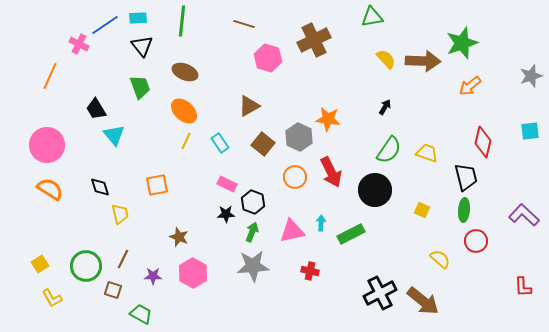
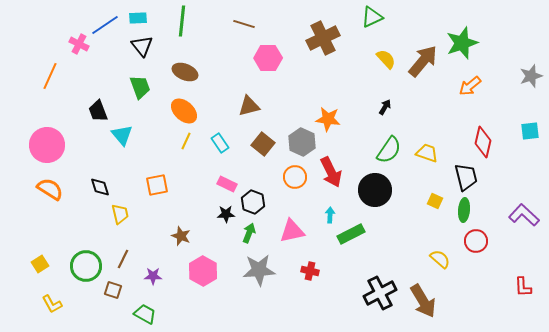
green triangle at (372, 17): rotated 15 degrees counterclockwise
brown cross at (314, 40): moved 9 px right, 2 px up
pink hexagon at (268, 58): rotated 16 degrees counterclockwise
brown arrow at (423, 61): rotated 52 degrees counterclockwise
brown triangle at (249, 106): rotated 15 degrees clockwise
black trapezoid at (96, 109): moved 2 px right, 2 px down; rotated 10 degrees clockwise
cyan triangle at (114, 135): moved 8 px right
gray hexagon at (299, 137): moved 3 px right, 5 px down
yellow square at (422, 210): moved 13 px right, 9 px up
cyan arrow at (321, 223): moved 9 px right, 8 px up
green arrow at (252, 232): moved 3 px left, 1 px down
brown star at (179, 237): moved 2 px right, 1 px up
gray star at (253, 266): moved 6 px right, 4 px down
pink hexagon at (193, 273): moved 10 px right, 2 px up
yellow L-shape at (52, 298): moved 6 px down
brown arrow at (423, 301): rotated 20 degrees clockwise
green trapezoid at (141, 314): moved 4 px right
